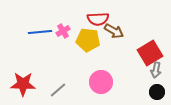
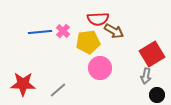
pink cross: rotated 16 degrees counterclockwise
yellow pentagon: moved 2 px down; rotated 15 degrees counterclockwise
red square: moved 2 px right, 1 px down
gray arrow: moved 10 px left, 6 px down
pink circle: moved 1 px left, 14 px up
black circle: moved 3 px down
